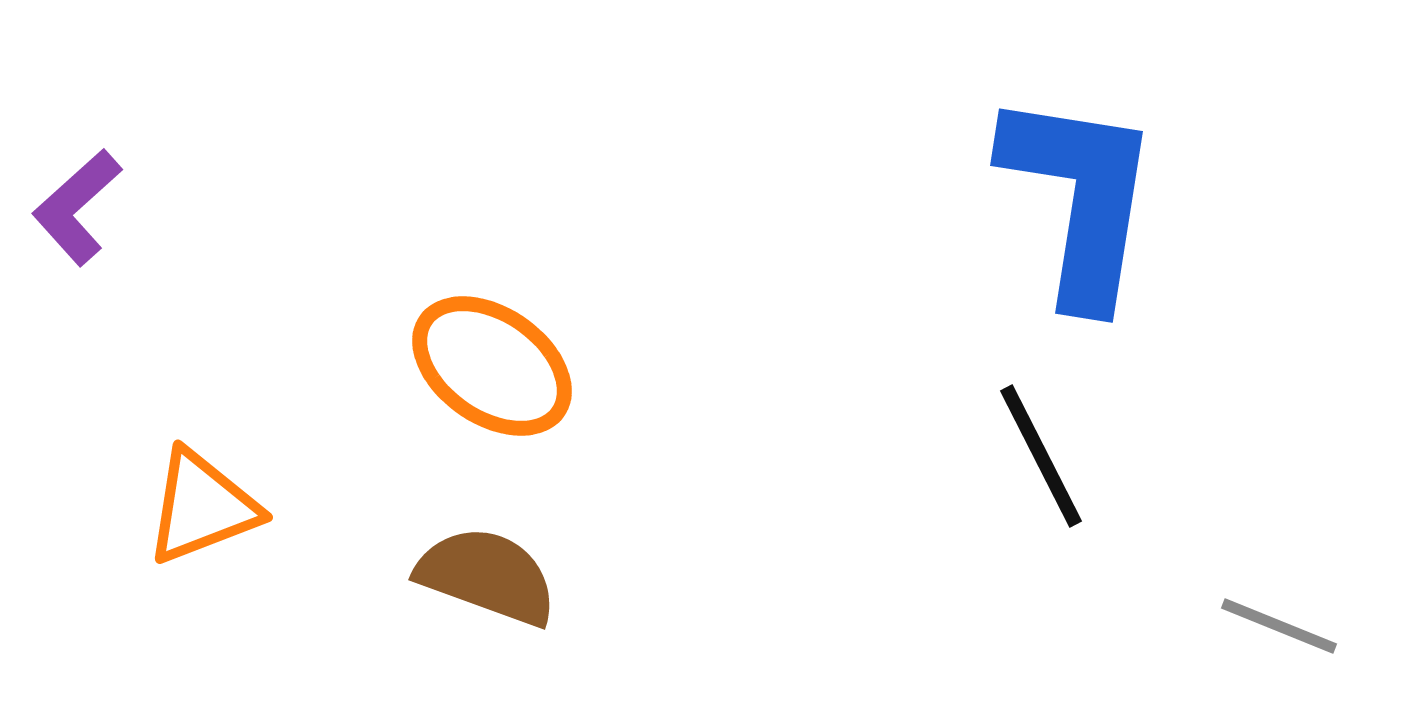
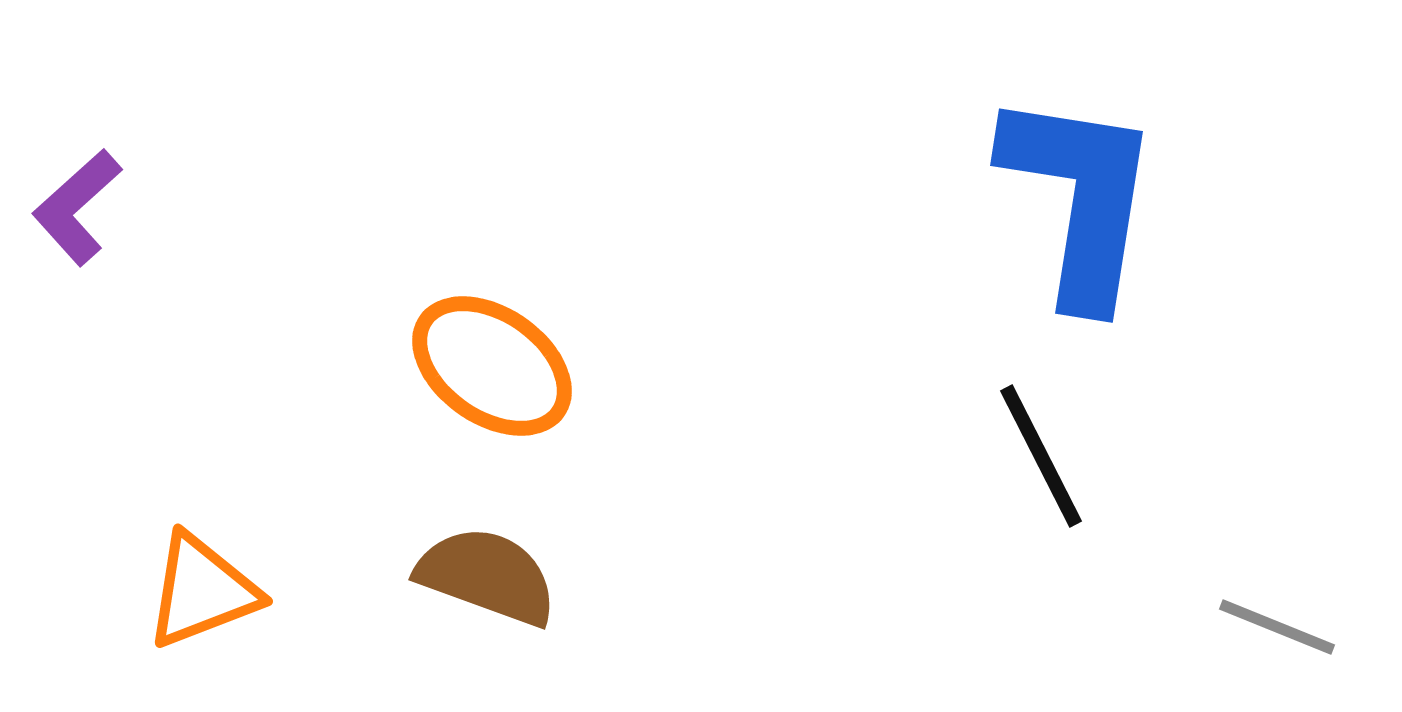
orange triangle: moved 84 px down
gray line: moved 2 px left, 1 px down
